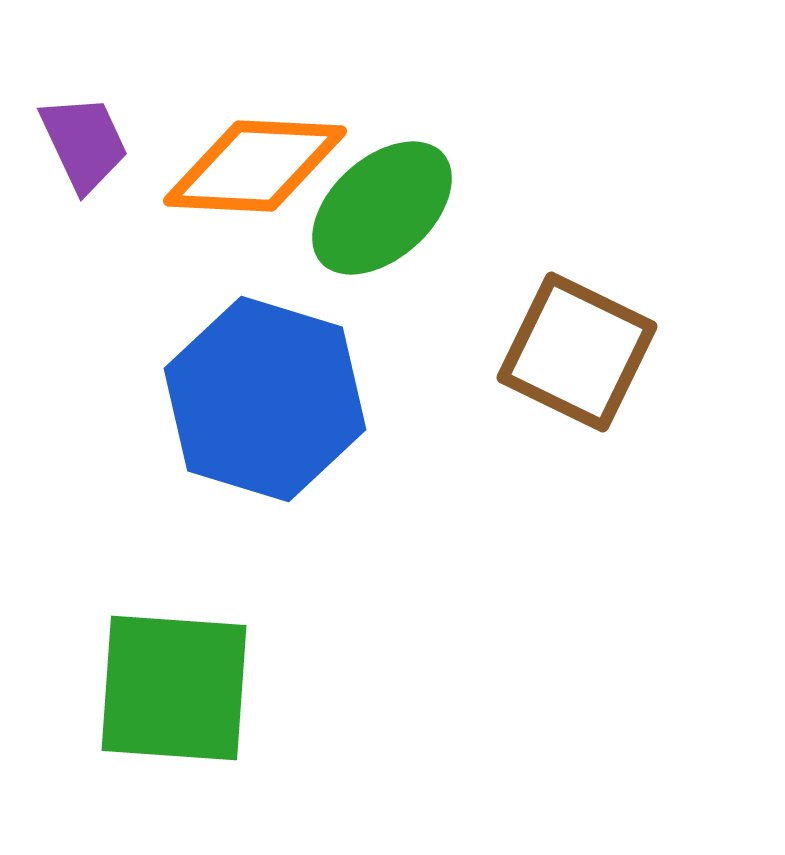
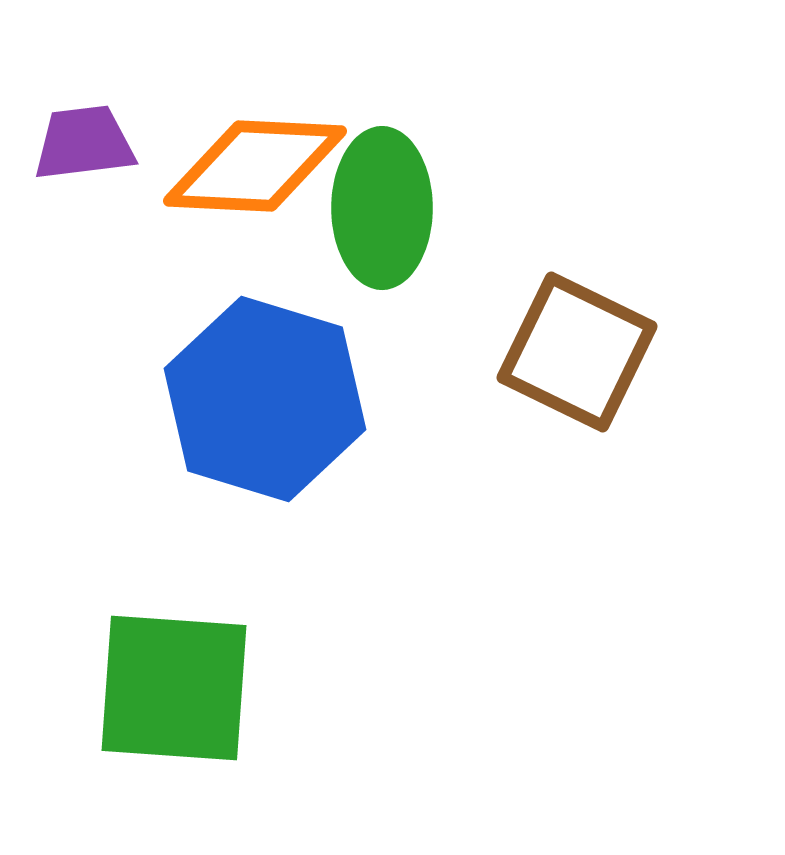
purple trapezoid: rotated 72 degrees counterclockwise
green ellipse: rotated 48 degrees counterclockwise
